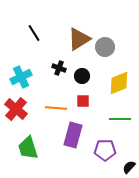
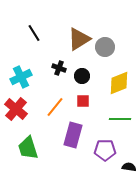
orange line: moved 1 px left, 1 px up; rotated 55 degrees counterclockwise
black semicircle: rotated 56 degrees clockwise
